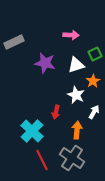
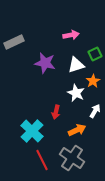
pink arrow: rotated 14 degrees counterclockwise
white star: moved 2 px up
white arrow: moved 1 px right, 1 px up
orange arrow: rotated 60 degrees clockwise
